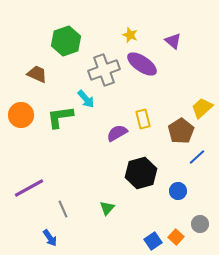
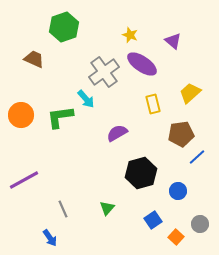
green hexagon: moved 2 px left, 14 px up
gray cross: moved 2 px down; rotated 16 degrees counterclockwise
brown trapezoid: moved 3 px left, 15 px up
yellow trapezoid: moved 12 px left, 15 px up
yellow rectangle: moved 10 px right, 15 px up
brown pentagon: moved 3 px down; rotated 25 degrees clockwise
purple line: moved 5 px left, 8 px up
blue square: moved 21 px up
